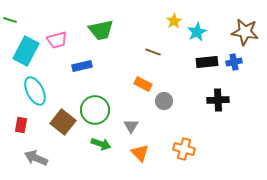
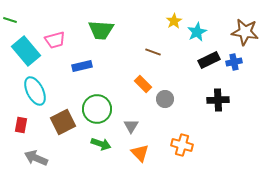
green trapezoid: rotated 16 degrees clockwise
pink trapezoid: moved 2 px left
cyan rectangle: rotated 68 degrees counterclockwise
black rectangle: moved 2 px right, 2 px up; rotated 20 degrees counterclockwise
orange rectangle: rotated 18 degrees clockwise
gray circle: moved 1 px right, 2 px up
green circle: moved 2 px right, 1 px up
brown square: rotated 25 degrees clockwise
orange cross: moved 2 px left, 4 px up
